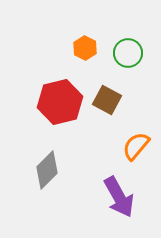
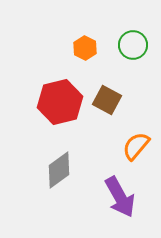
green circle: moved 5 px right, 8 px up
gray diamond: moved 12 px right; rotated 9 degrees clockwise
purple arrow: moved 1 px right
